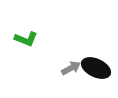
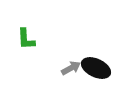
green L-shape: rotated 65 degrees clockwise
